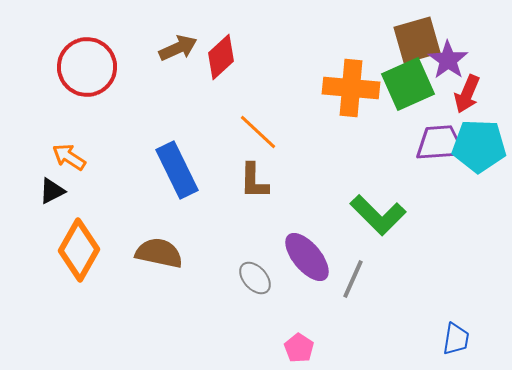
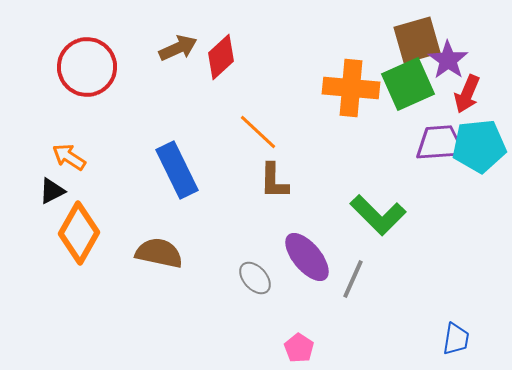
cyan pentagon: rotated 8 degrees counterclockwise
brown L-shape: moved 20 px right
orange diamond: moved 17 px up
